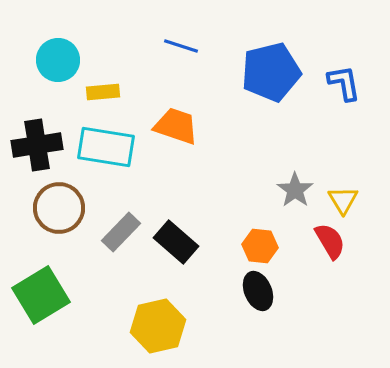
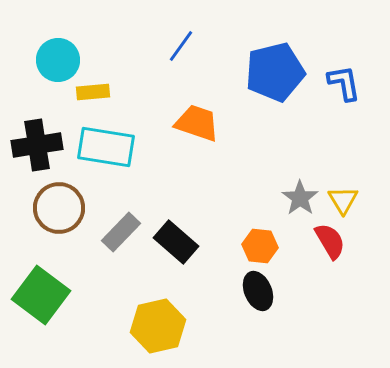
blue line: rotated 72 degrees counterclockwise
blue pentagon: moved 4 px right
yellow rectangle: moved 10 px left
orange trapezoid: moved 21 px right, 3 px up
gray star: moved 5 px right, 8 px down
green square: rotated 22 degrees counterclockwise
